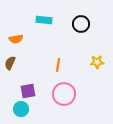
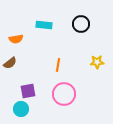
cyan rectangle: moved 5 px down
brown semicircle: rotated 152 degrees counterclockwise
